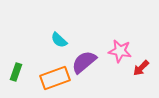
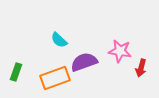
purple semicircle: rotated 20 degrees clockwise
red arrow: rotated 30 degrees counterclockwise
